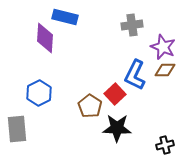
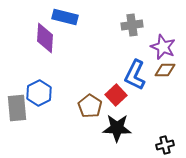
red square: moved 1 px right, 1 px down
gray rectangle: moved 21 px up
